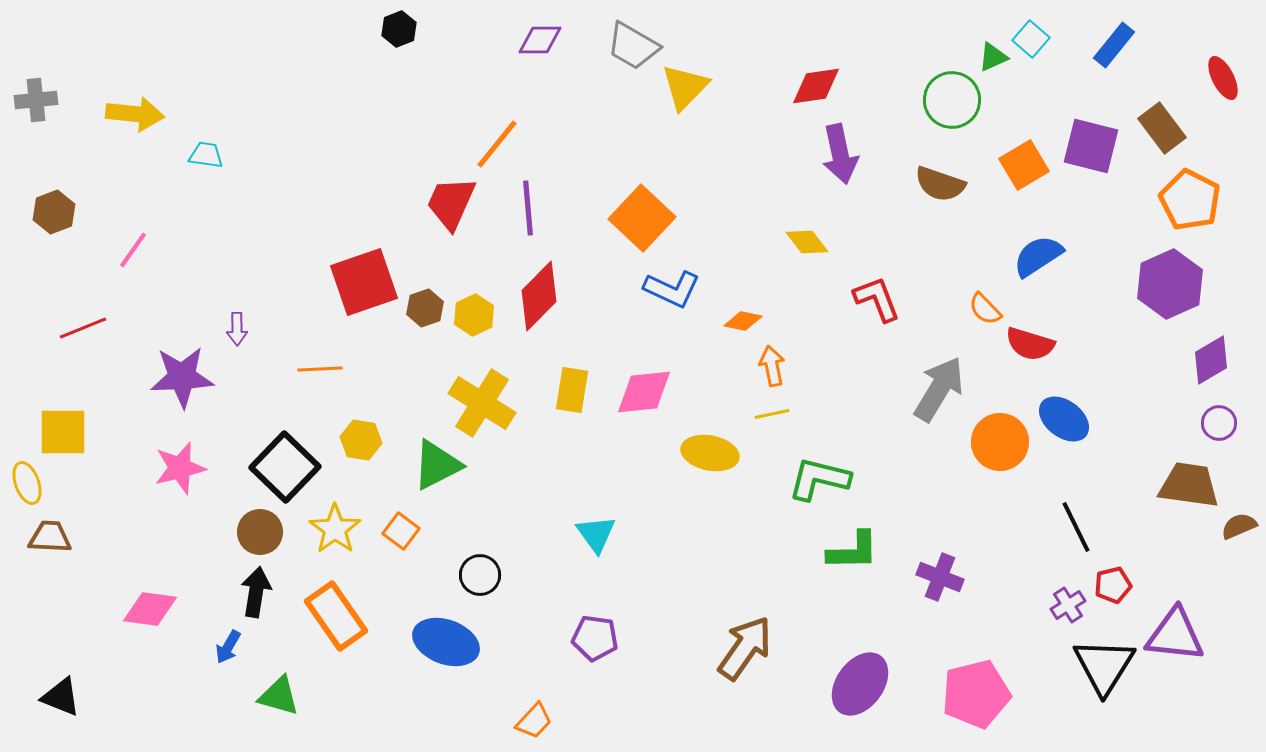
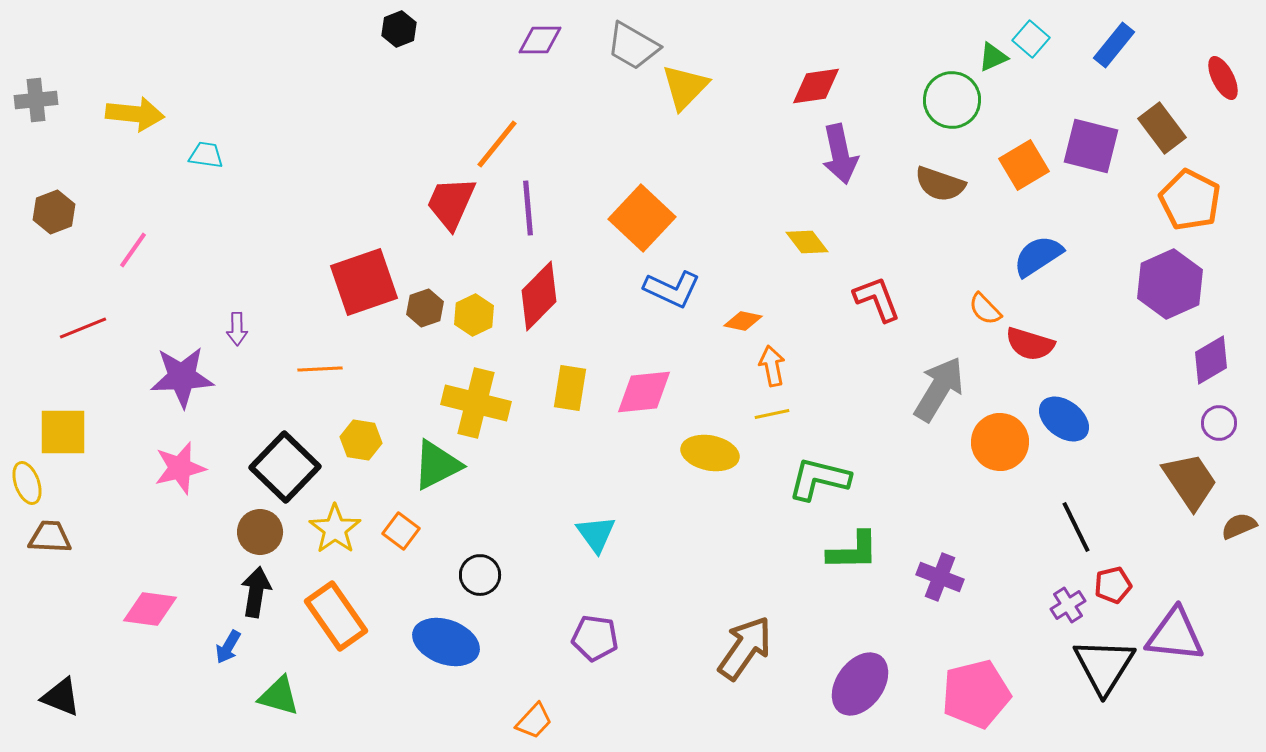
yellow rectangle at (572, 390): moved 2 px left, 2 px up
yellow cross at (482, 403): moved 6 px left; rotated 18 degrees counterclockwise
brown trapezoid at (1189, 485): moved 1 px right, 4 px up; rotated 48 degrees clockwise
